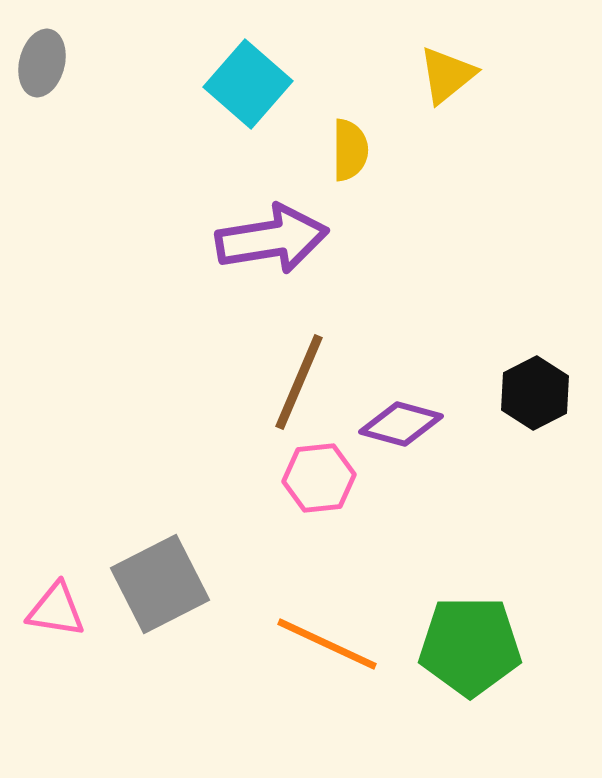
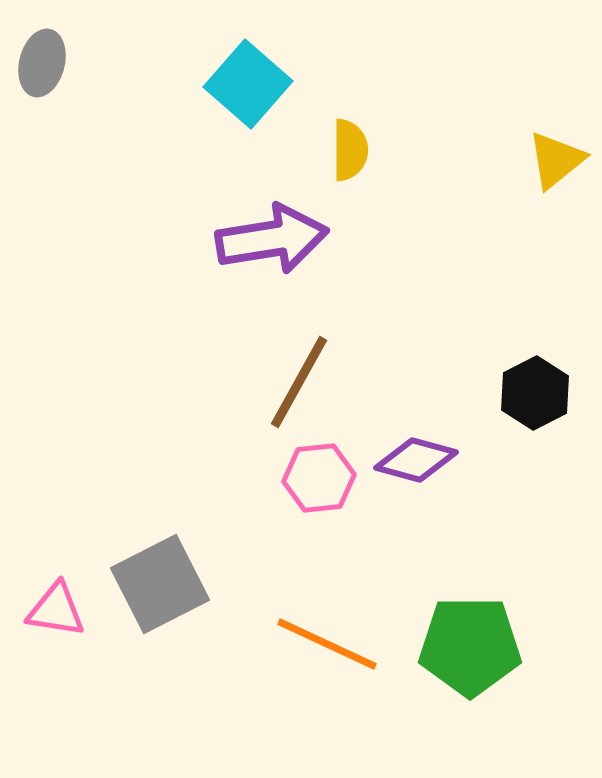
yellow triangle: moved 109 px right, 85 px down
brown line: rotated 6 degrees clockwise
purple diamond: moved 15 px right, 36 px down
